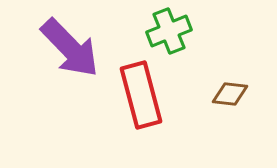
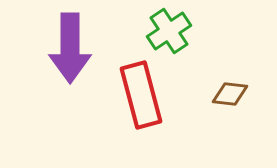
green cross: rotated 12 degrees counterclockwise
purple arrow: rotated 44 degrees clockwise
